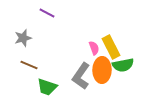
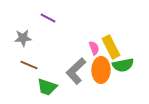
purple line: moved 1 px right, 5 px down
gray star: rotated 12 degrees clockwise
orange ellipse: moved 1 px left
gray L-shape: moved 5 px left, 5 px up; rotated 12 degrees clockwise
